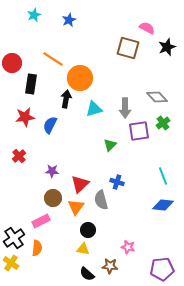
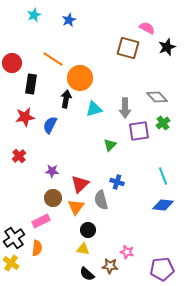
pink star: moved 1 px left, 5 px down
